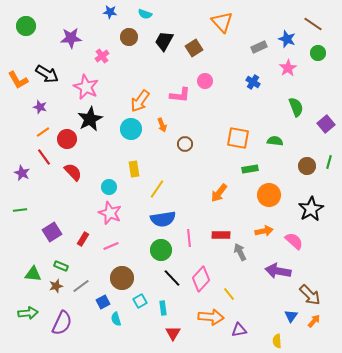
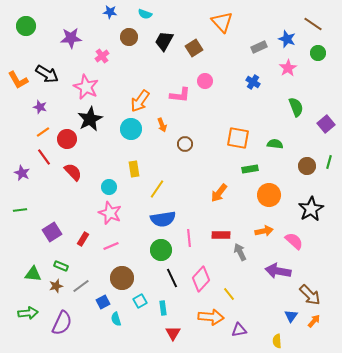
green semicircle at (275, 141): moved 3 px down
black line at (172, 278): rotated 18 degrees clockwise
